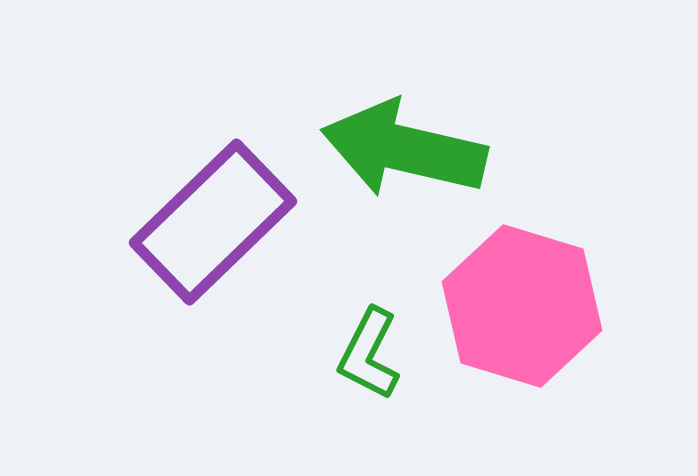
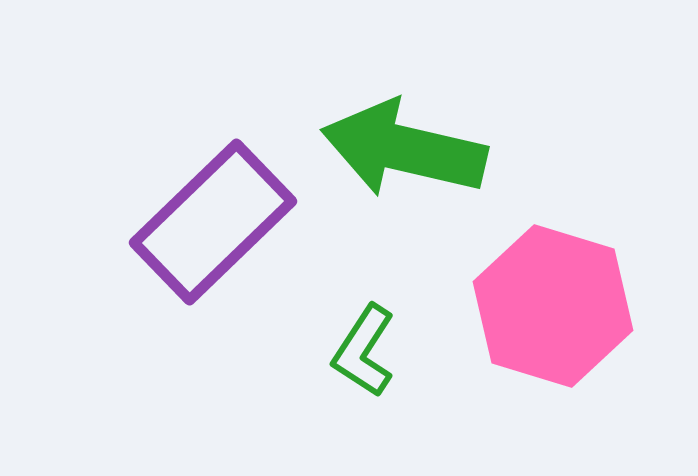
pink hexagon: moved 31 px right
green L-shape: moved 5 px left, 3 px up; rotated 6 degrees clockwise
